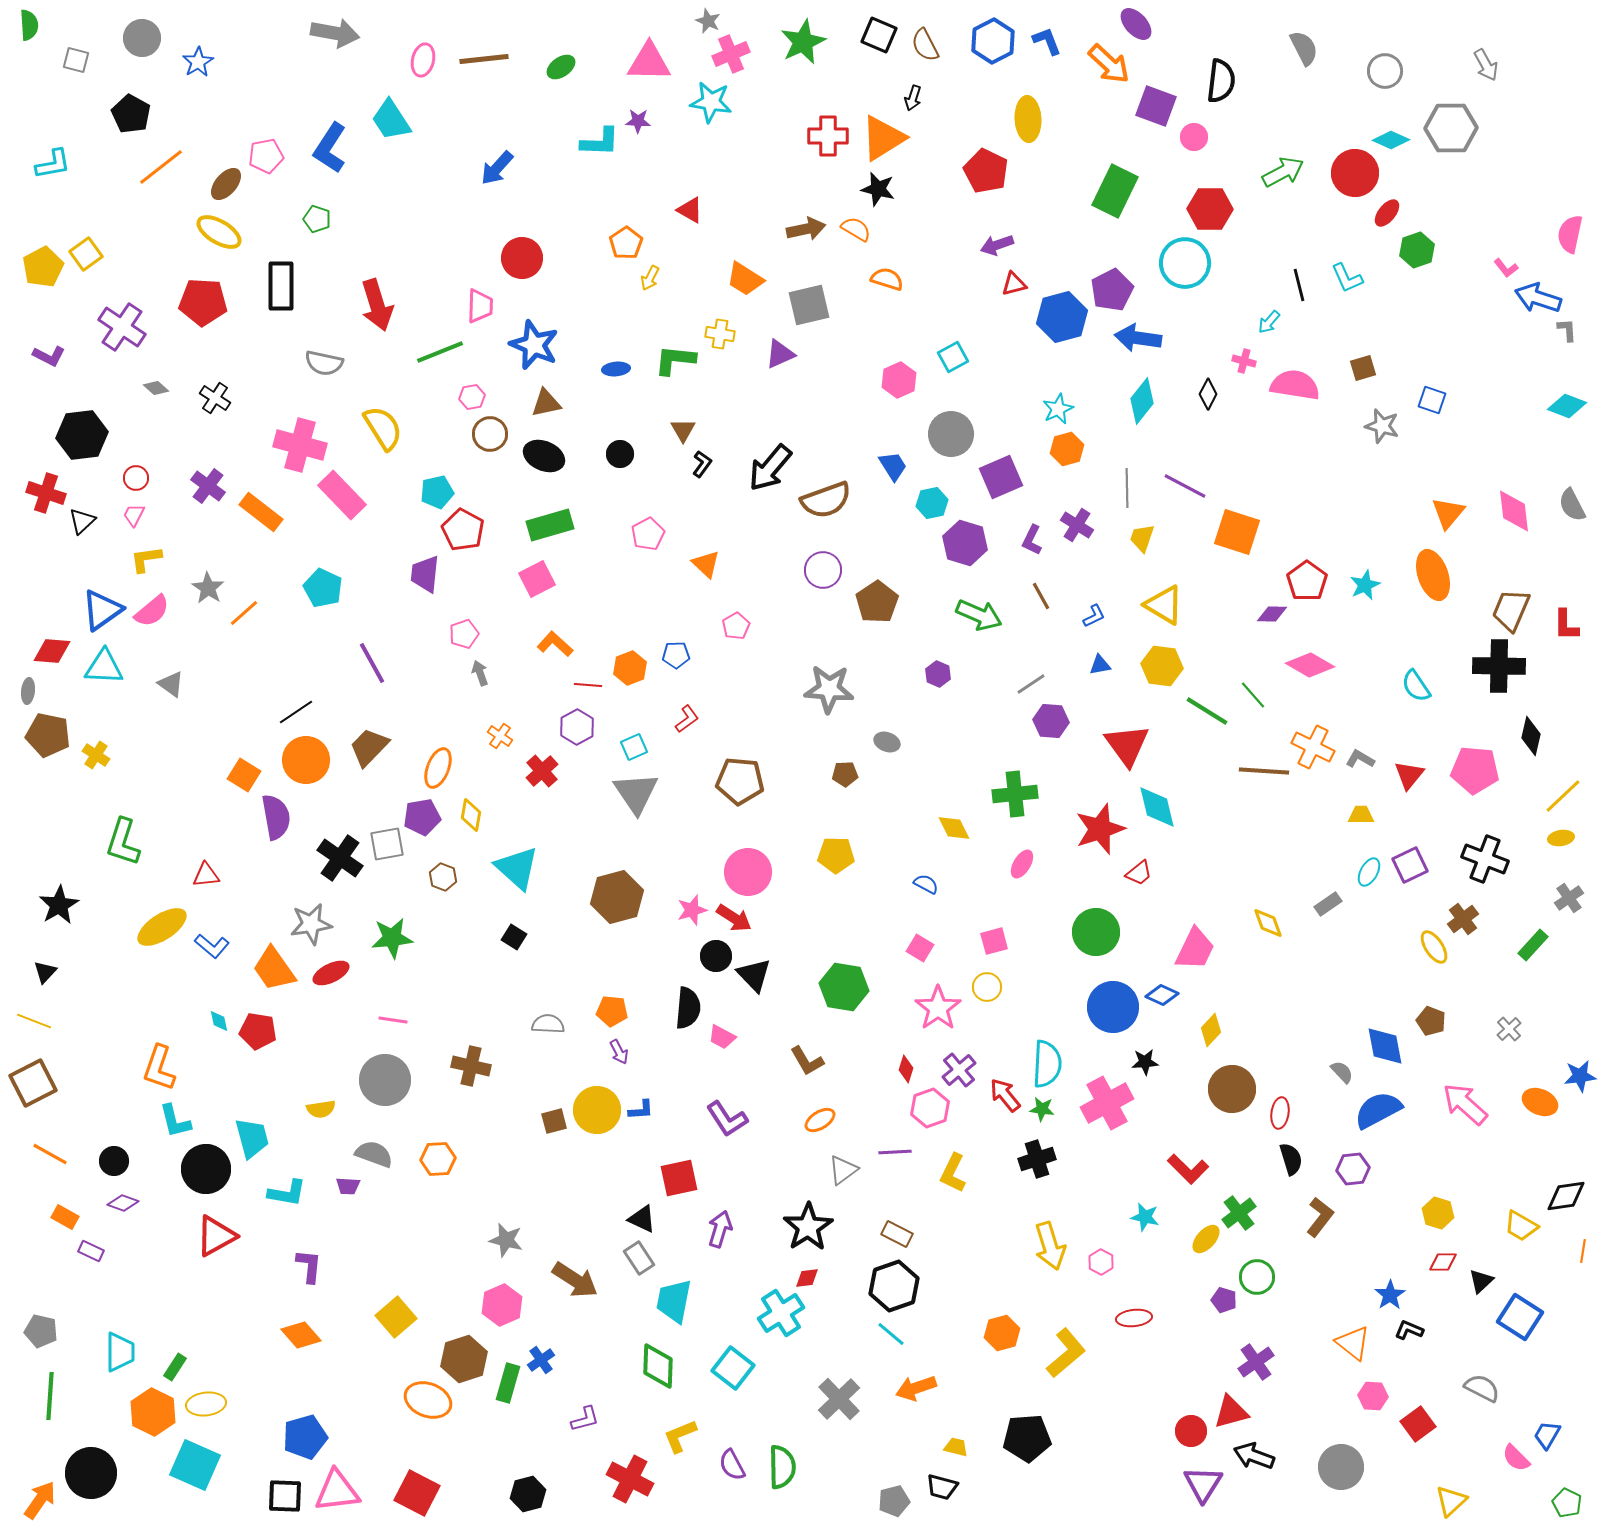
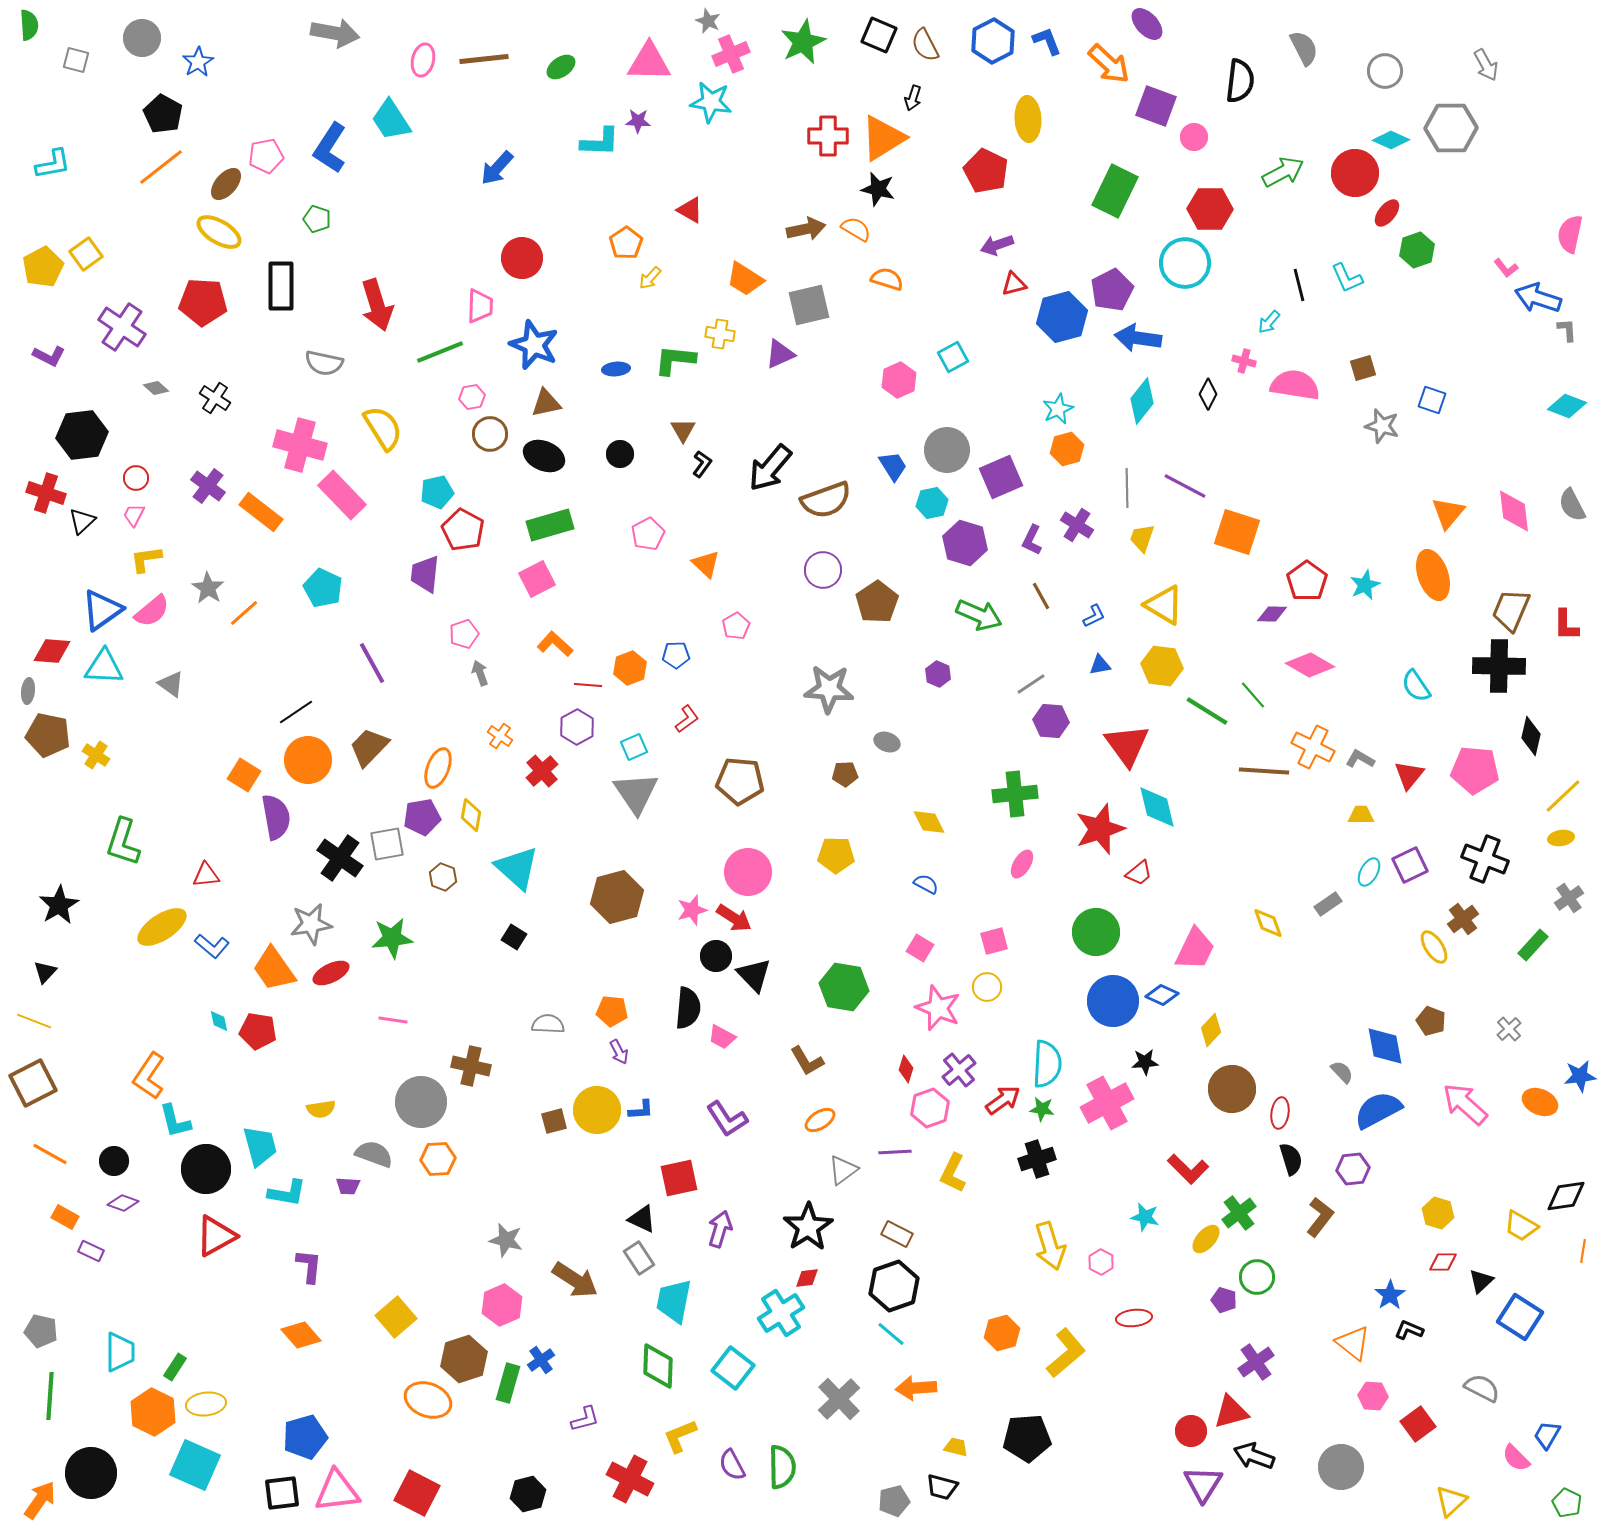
purple ellipse at (1136, 24): moved 11 px right
black semicircle at (1221, 81): moved 19 px right
black pentagon at (131, 114): moved 32 px right
yellow arrow at (650, 278): rotated 15 degrees clockwise
gray circle at (951, 434): moved 4 px left, 16 px down
orange circle at (306, 760): moved 2 px right
yellow diamond at (954, 828): moved 25 px left, 6 px up
blue circle at (1113, 1007): moved 6 px up
pink star at (938, 1008): rotated 15 degrees counterclockwise
orange L-shape at (159, 1068): moved 10 px left, 8 px down; rotated 15 degrees clockwise
gray circle at (385, 1080): moved 36 px right, 22 px down
red arrow at (1005, 1095): moved 2 px left, 5 px down; rotated 93 degrees clockwise
cyan trapezoid at (252, 1138): moved 8 px right, 8 px down
orange arrow at (916, 1388): rotated 15 degrees clockwise
black square at (285, 1496): moved 3 px left, 3 px up; rotated 9 degrees counterclockwise
